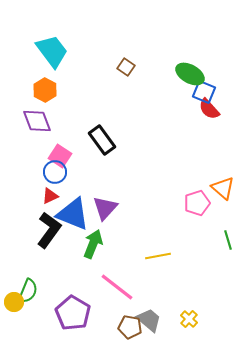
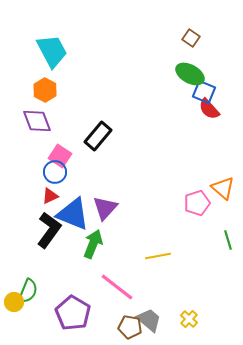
cyan trapezoid: rotated 9 degrees clockwise
brown square: moved 65 px right, 29 px up
black rectangle: moved 4 px left, 4 px up; rotated 76 degrees clockwise
